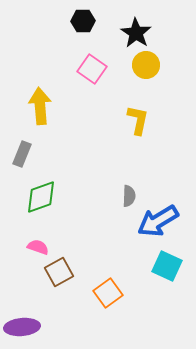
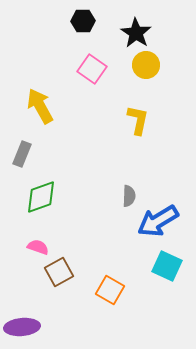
yellow arrow: rotated 24 degrees counterclockwise
orange square: moved 2 px right, 3 px up; rotated 24 degrees counterclockwise
